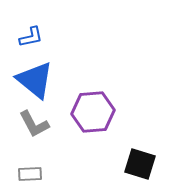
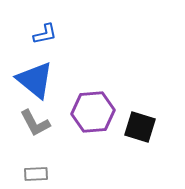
blue L-shape: moved 14 px right, 3 px up
gray L-shape: moved 1 px right, 1 px up
black square: moved 37 px up
gray rectangle: moved 6 px right
